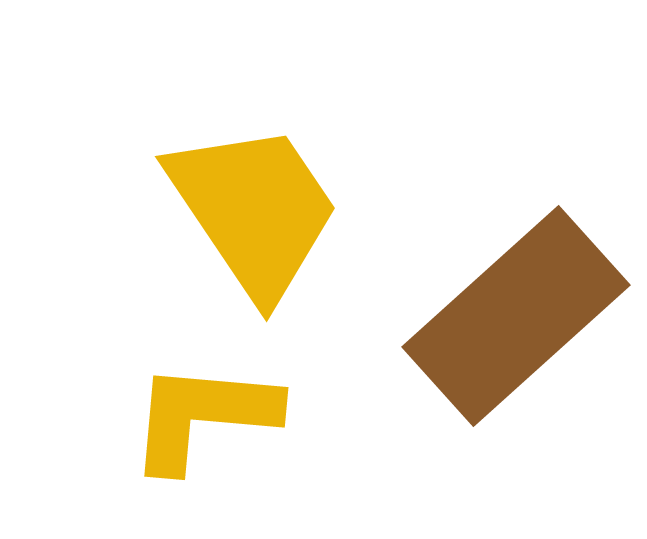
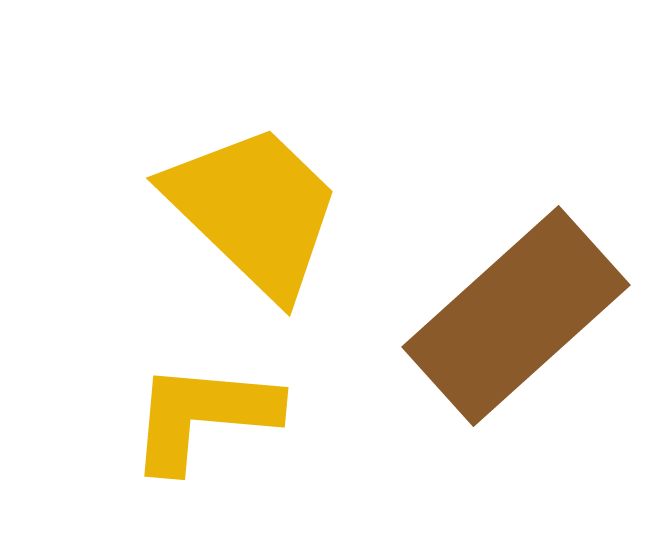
yellow trapezoid: rotated 12 degrees counterclockwise
